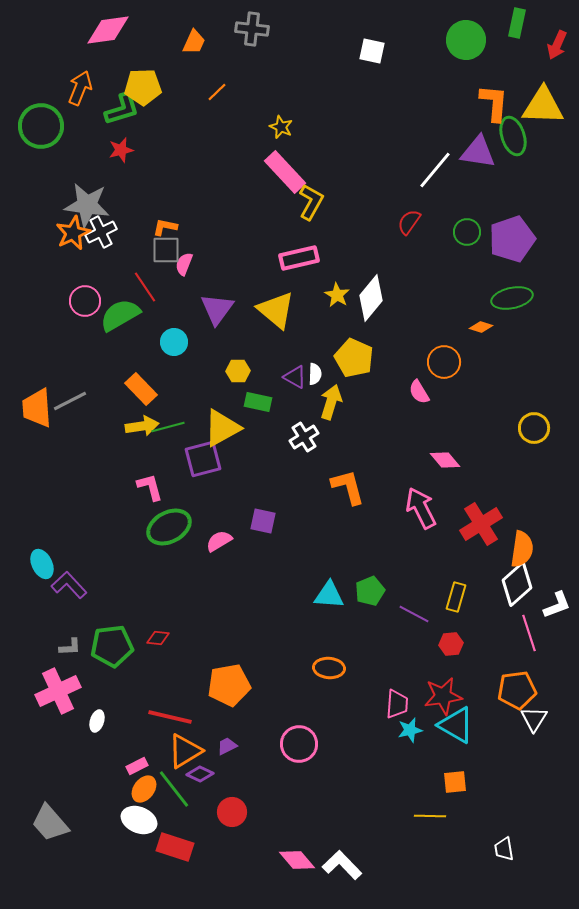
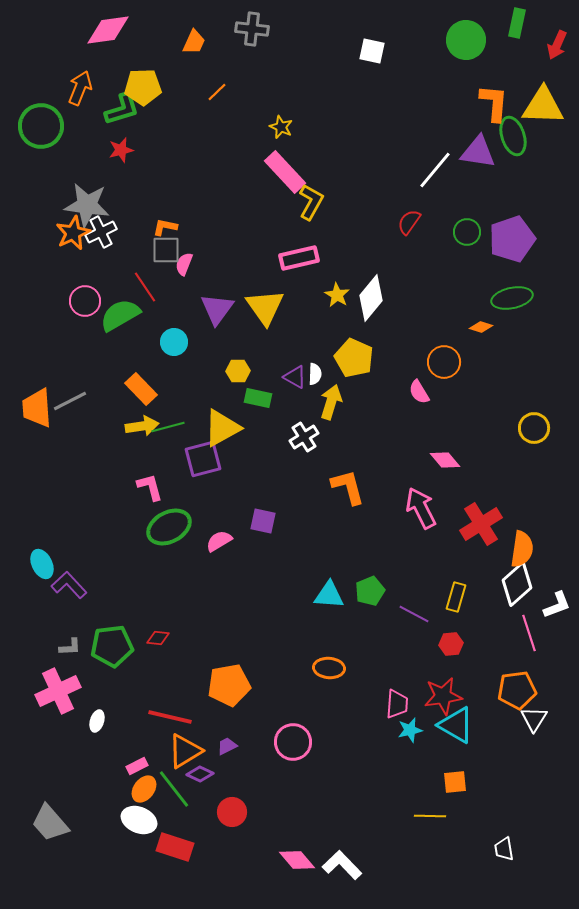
yellow triangle at (276, 310): moved 11 px left, 3 px up; rotated 15 degrees clockwise
green rectangle at (258, 402): moved 4 px up
pink circle at (299, 744): moved 6 px left, 2 px up
